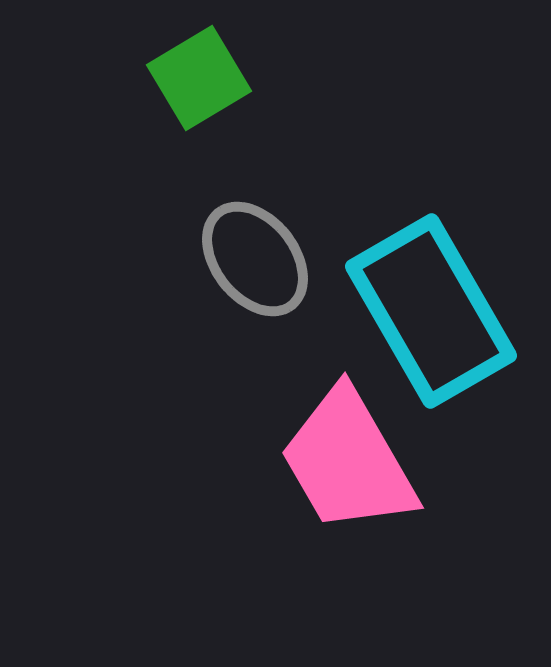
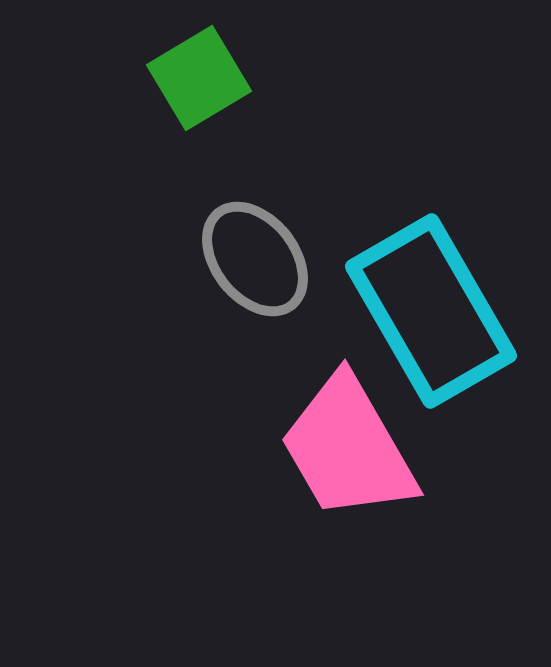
pink trapezoid: moved 13 px up
